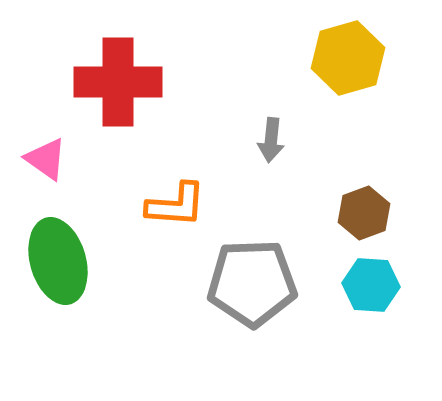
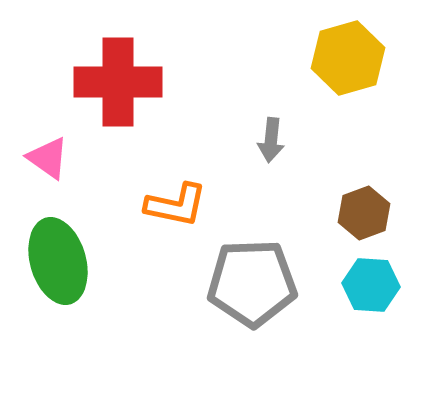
pink triangle: moved 2 px right, 1 px up
orange L-shape: rotated 8 degrees clockwise
